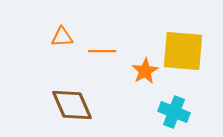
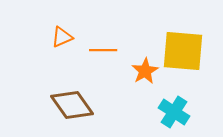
orange triangle: rotated 20 degrees counterclockwise
orange line: moved 1 px right, 1 px up
brown diamond: rotated 12 degrees counterclockwise
cyan cross: rotated 12 degrees clockwise
